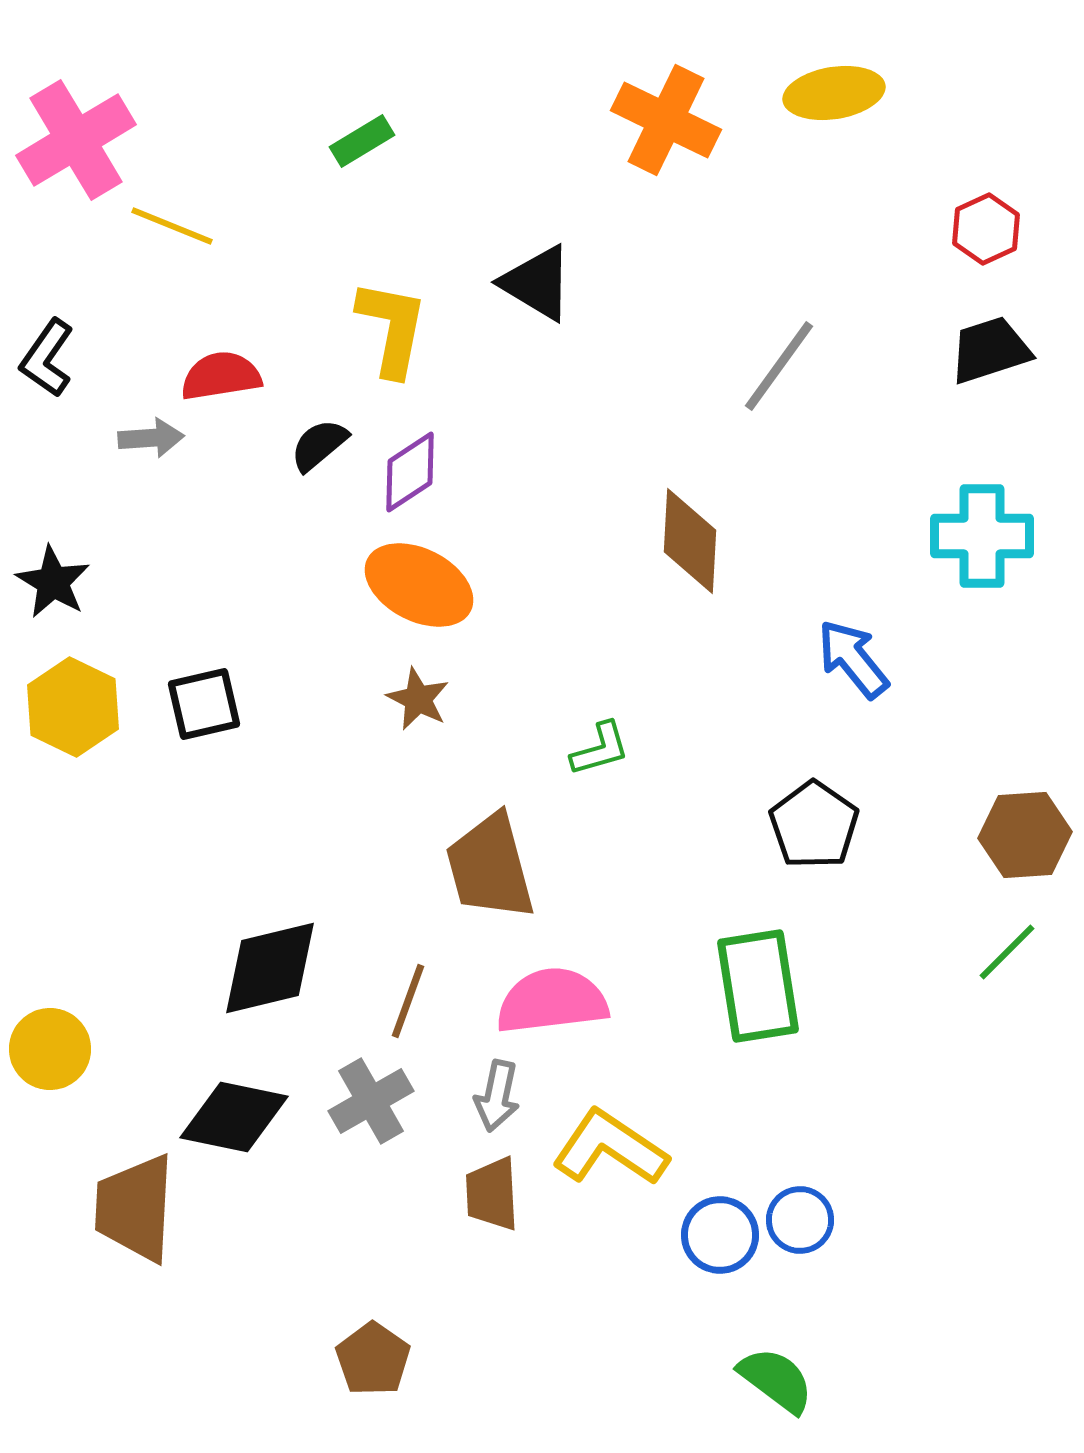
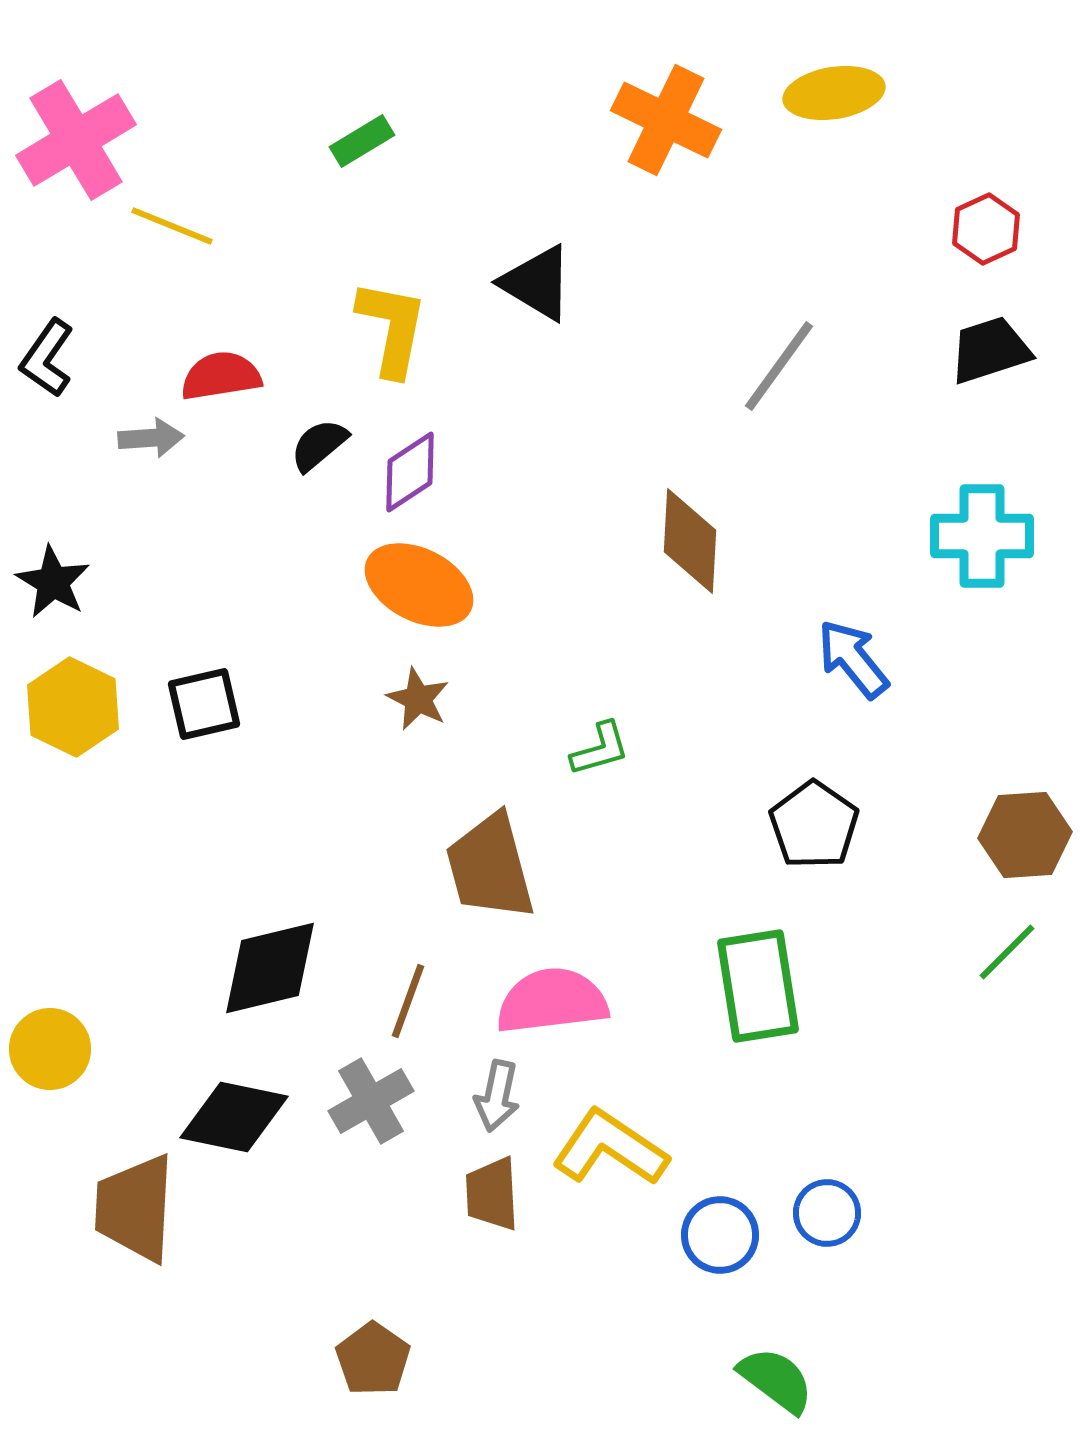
blue circle at (800, 1220): moved 27 px right, 7 px up
